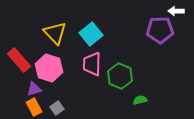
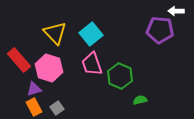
purple pentagon: rotated 8 degrees clockwise
pink trapezoid: rotated 20 degrees counterclockwise
